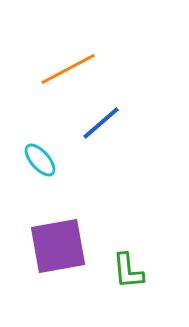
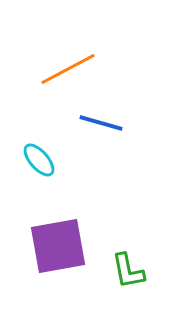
blue line: rotated 57 degrees clockwise
cyan ellipse: moved 1 px left
green L-shape: rotated 6 degrees counterclockwise
